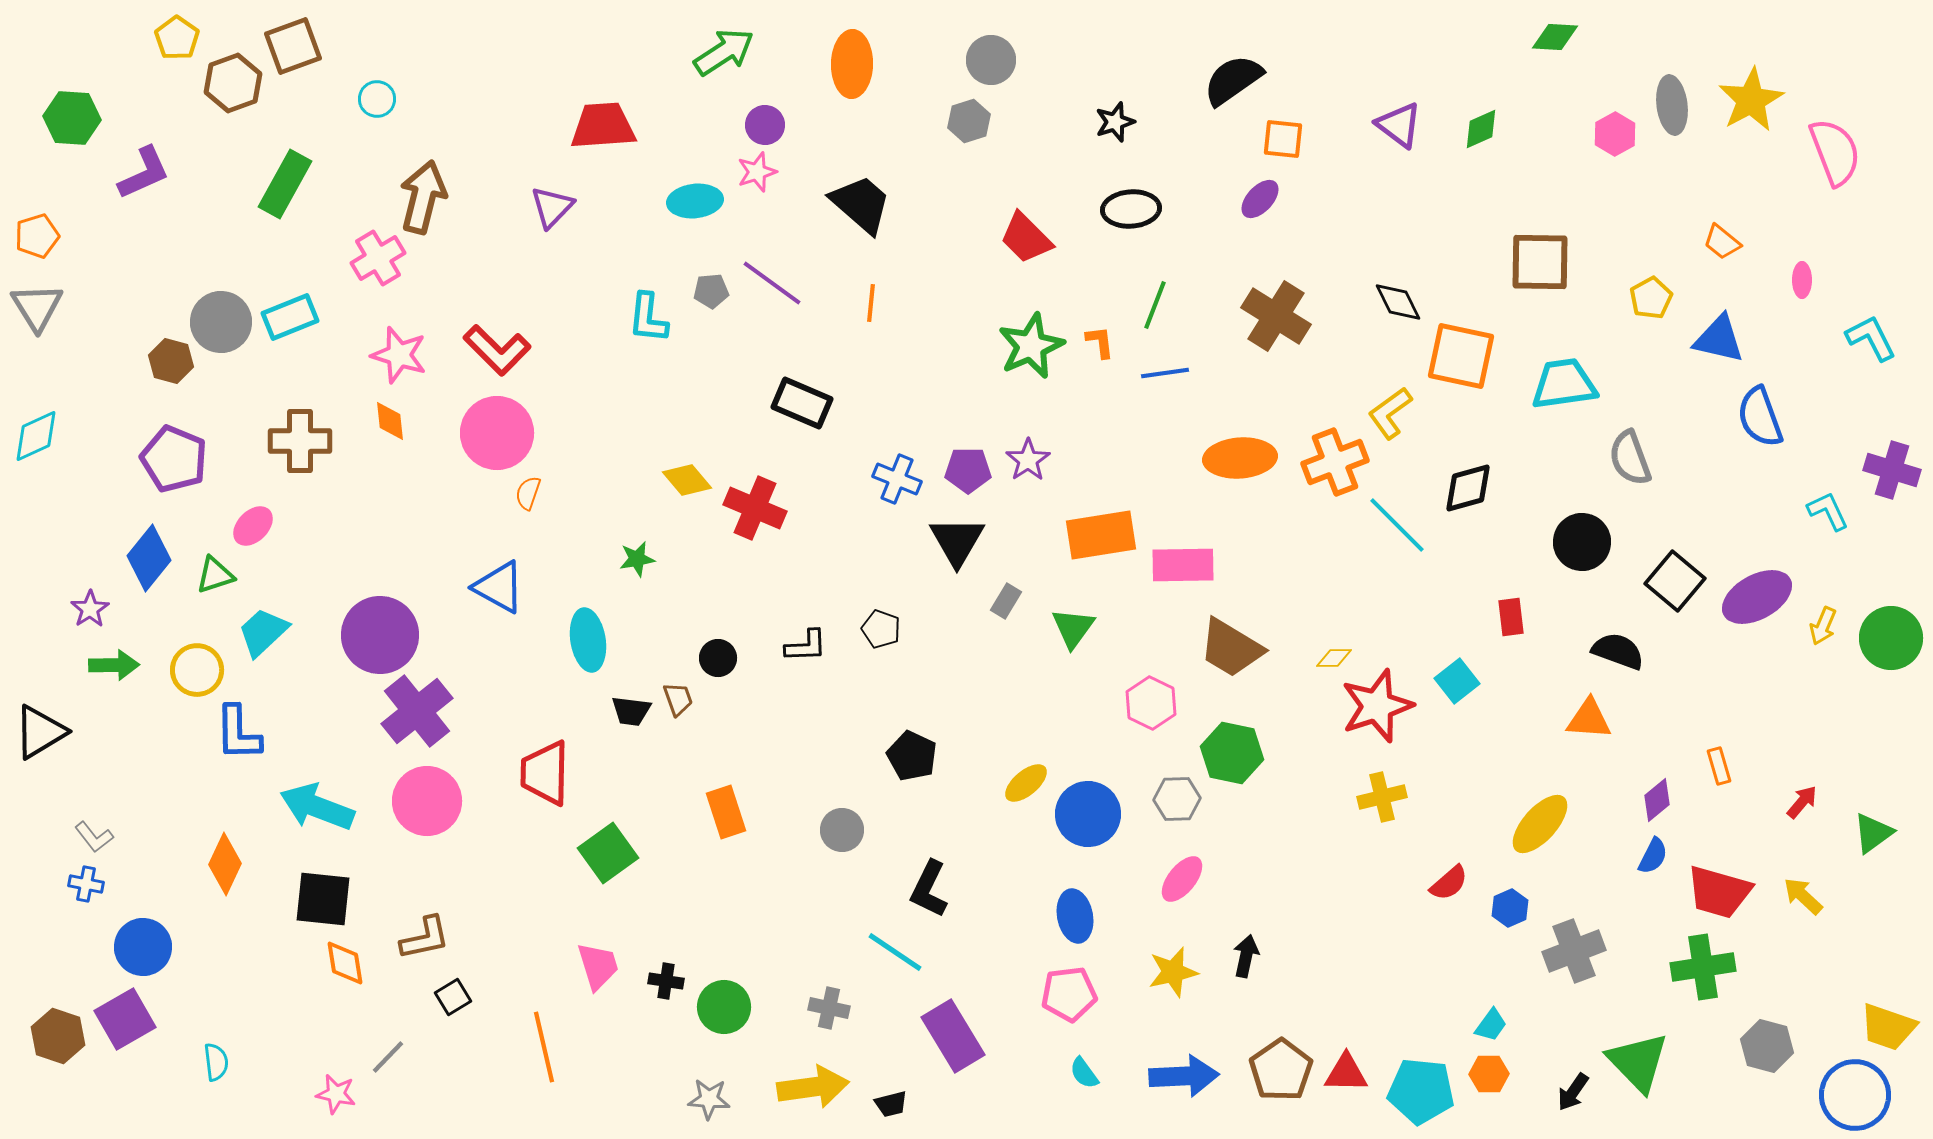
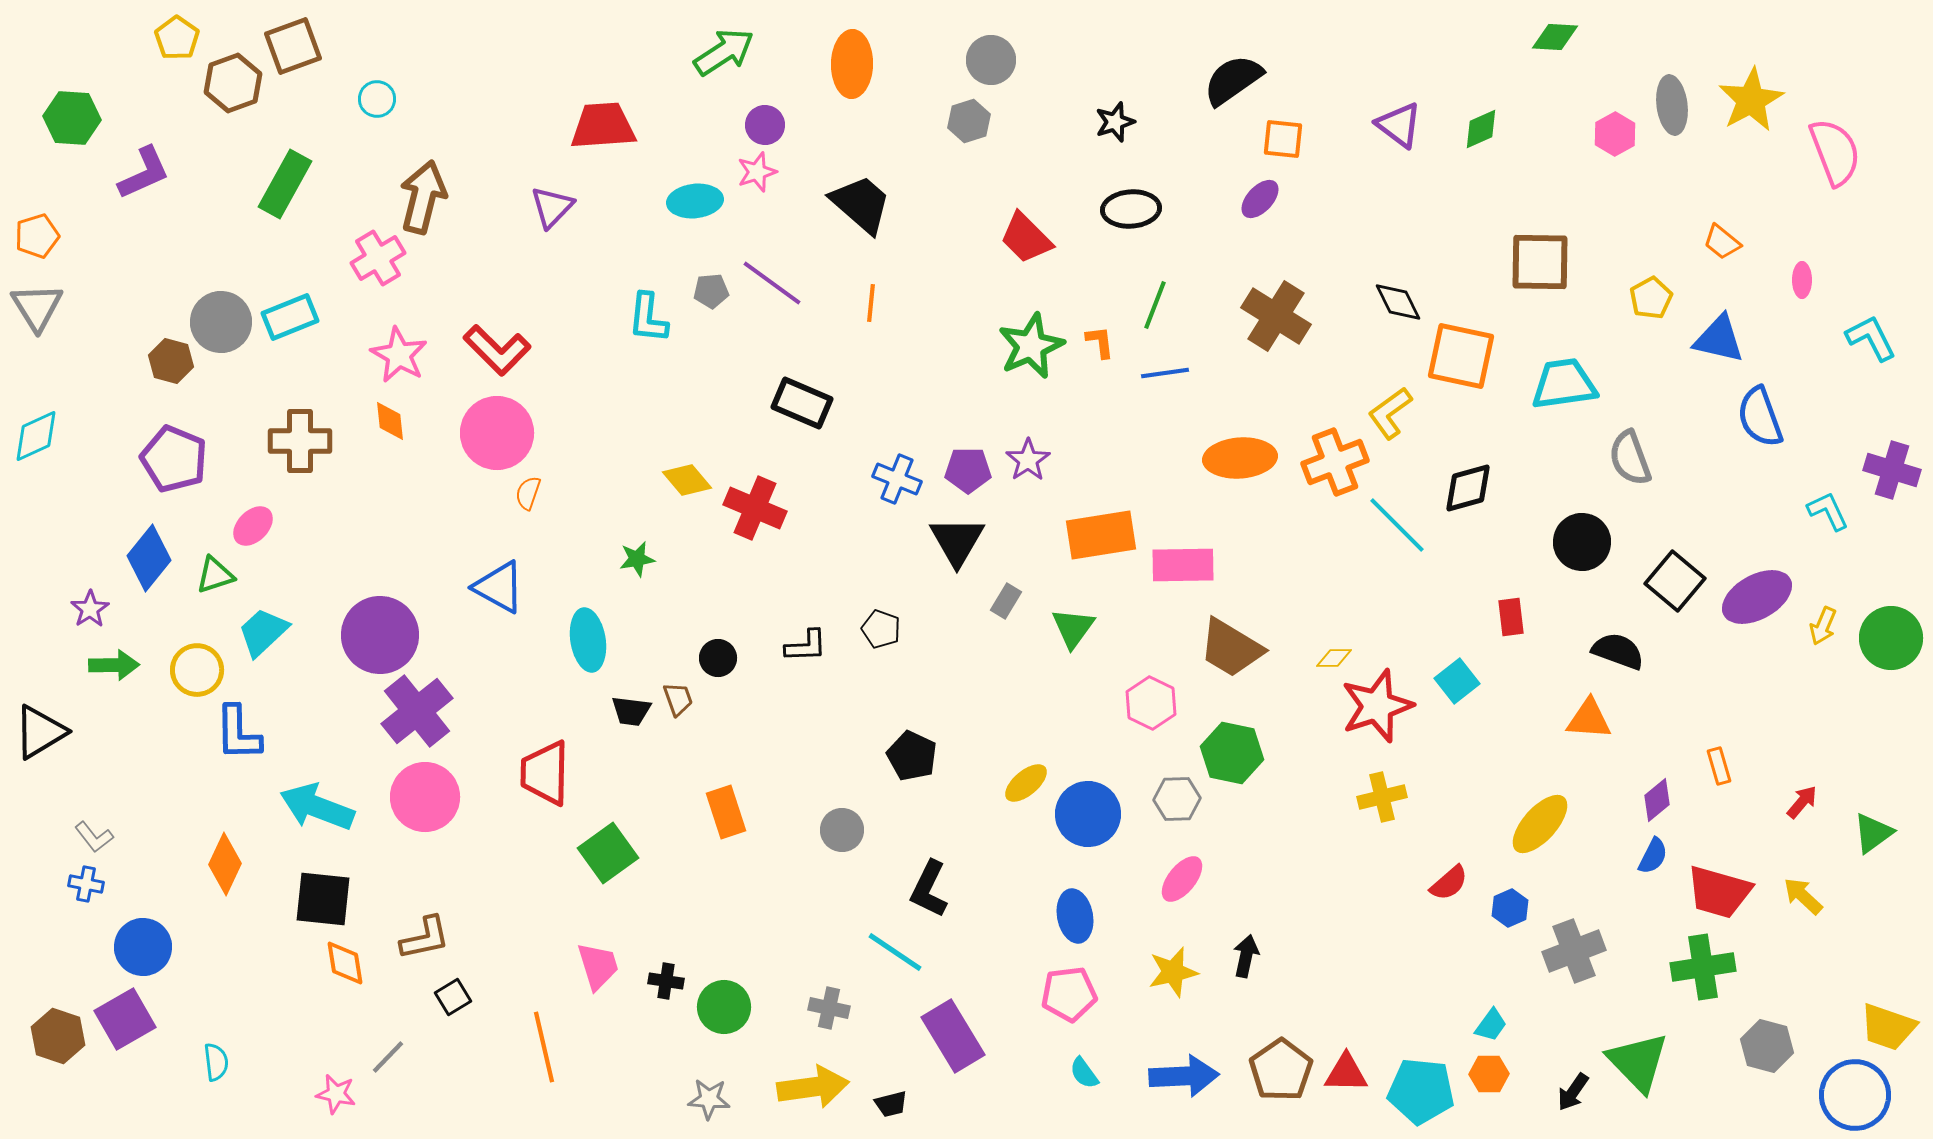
pink star at (399, 355): rotated 12 degrees clockwise
pink circle at (427, 801): moved 2 px left, 4 px up
